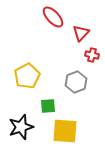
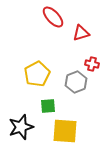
red triangle: rotated 30 degrees clockwise
red cross: moved 9 px down
yellow pentagon: moved 10 px right, 2 px up
